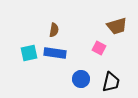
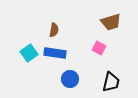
brown trapezoid: moved 6 px left, 4 px up
cyan square: rotated 24 degrees counterclockwise
blue circle: moved 11 px left
